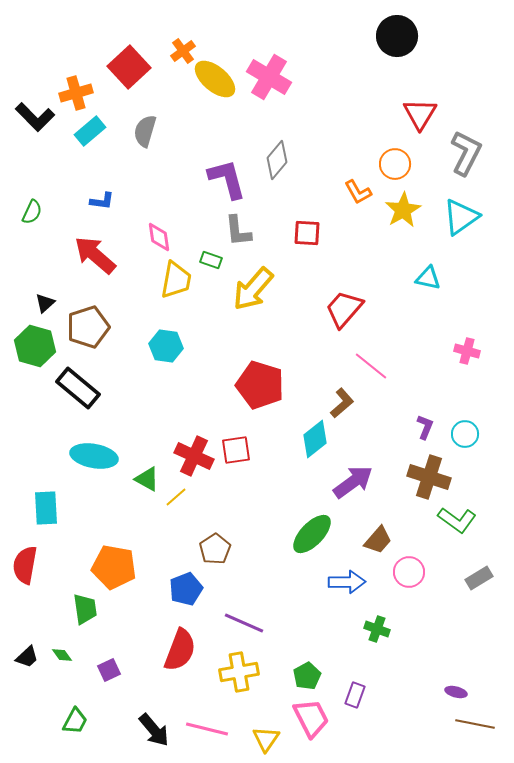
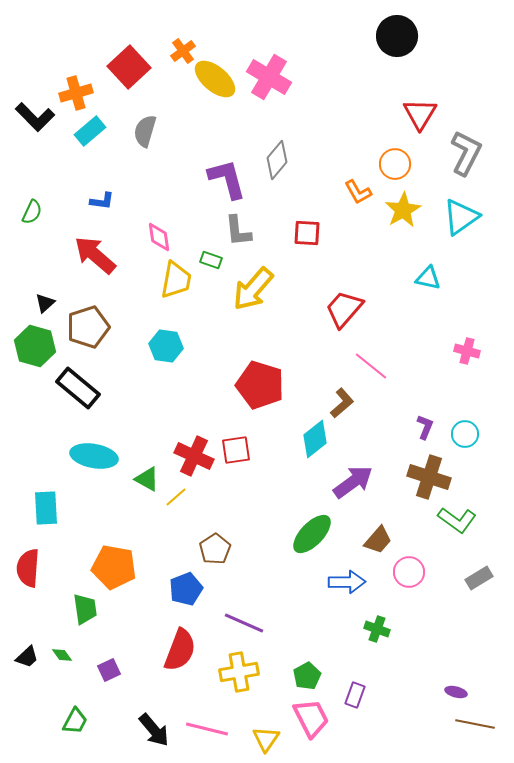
red semicircle at (25, 565): moved 3 px right, 3 px down; rotated 6 degrees counterclockwise
